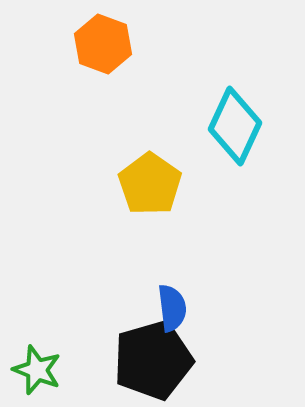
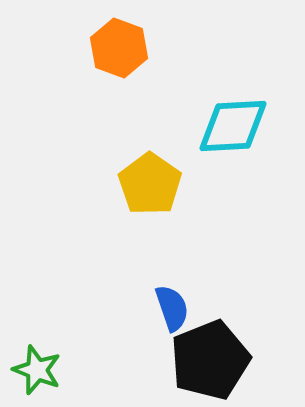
orange hexagon: moved 16 px right, 4 px down
cyan diamond: moved 2 px left; rotated 62 degrees clockwise
blue semicircle: rotated 12 degrees counterclockwise
black pentagon: moved 57 px right; rotated 6 degrees counterclockwise
